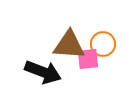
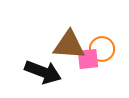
orange circle: moved 1 px left, 5 px down
